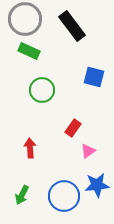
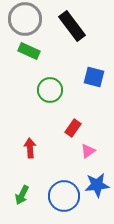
green circle: moved 8 px right
